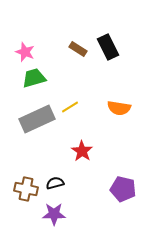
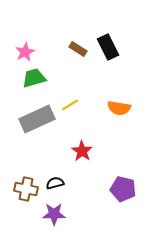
pink star: rotated 24 degrees clockwise
yellow line: moved 2 px up
